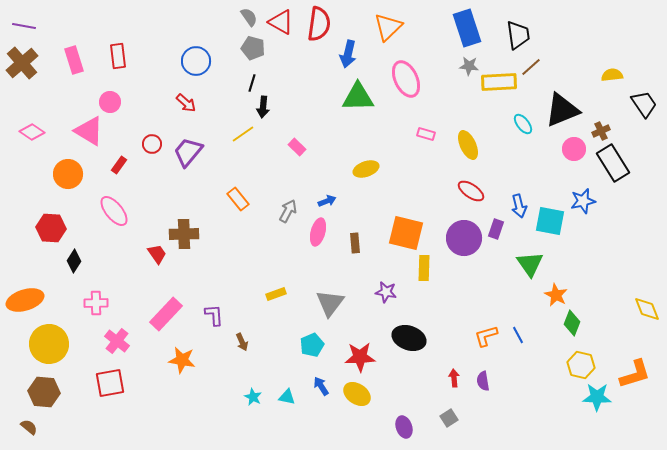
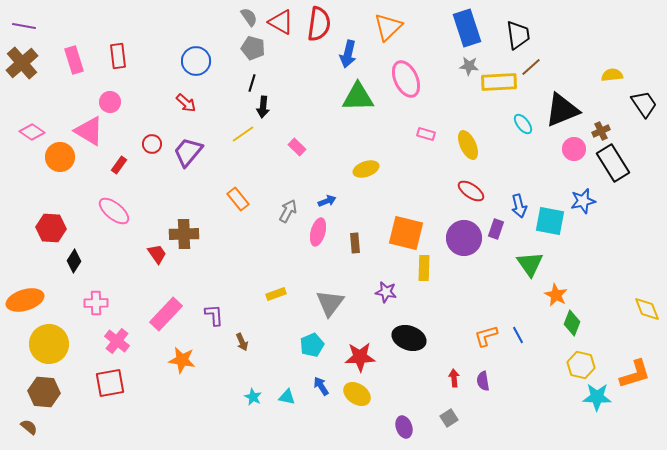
orange circle at (68, 174): moved 8 px left, 17 px up
pink ellipse at (114, 211): rotated 12 degrees counterclockwise
